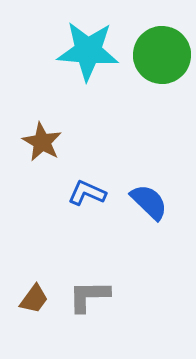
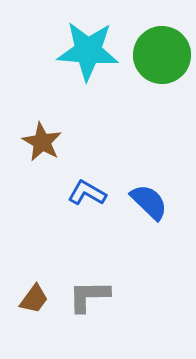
blue L-shape: rotated 6 degrees clockwise
